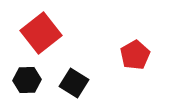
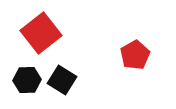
black square: moved 12 px left, 3 px up
